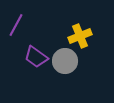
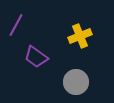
gray circle: moved 11 px right, 21 px down
